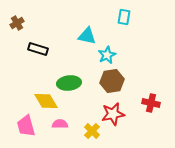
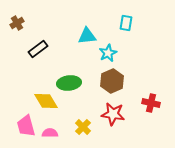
cyan rectangle: moved 2 px right, 6 px down
cyan triangle: rotated 18 degrees counterclockwise
black rectangle: rotated 54 degrees counterclockwise
cyan star: moved 1 px right, 2 px up
brown hexagon: rotated 15 degrees counterclockwise
red star: rotated 20 degrees clockwise
pink semicircle: moved 10 px left, 9 px down
yellow cross: moved 9 px left, 4 px up
